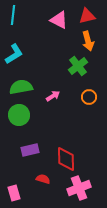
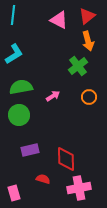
red triangle: rotated 24 degrees counterclockwise
pink cross: rotated 10 degrees clockwise
